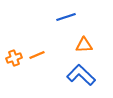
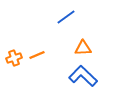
blue line: rotated 18 degrees counterclockwise
orange triangle: moved 1 px left, 3 px down
blue L-shape: moved 2 px right, 1 px down
